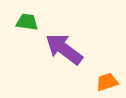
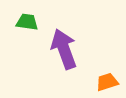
purple arrow: rotated 33 degrees clockwise
